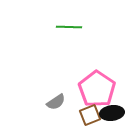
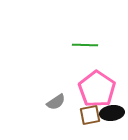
green line: moved 16 px right, 18 px down
brown square: rotated 10 degrees clockwise
